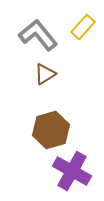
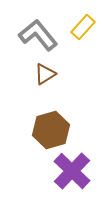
purple cross: rotated 15 degrees clockwise
